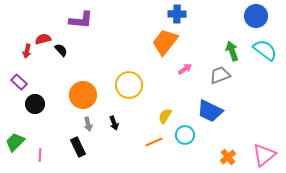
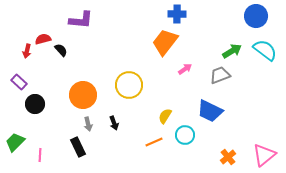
green arrow: rotated 78 degrees clockwise
